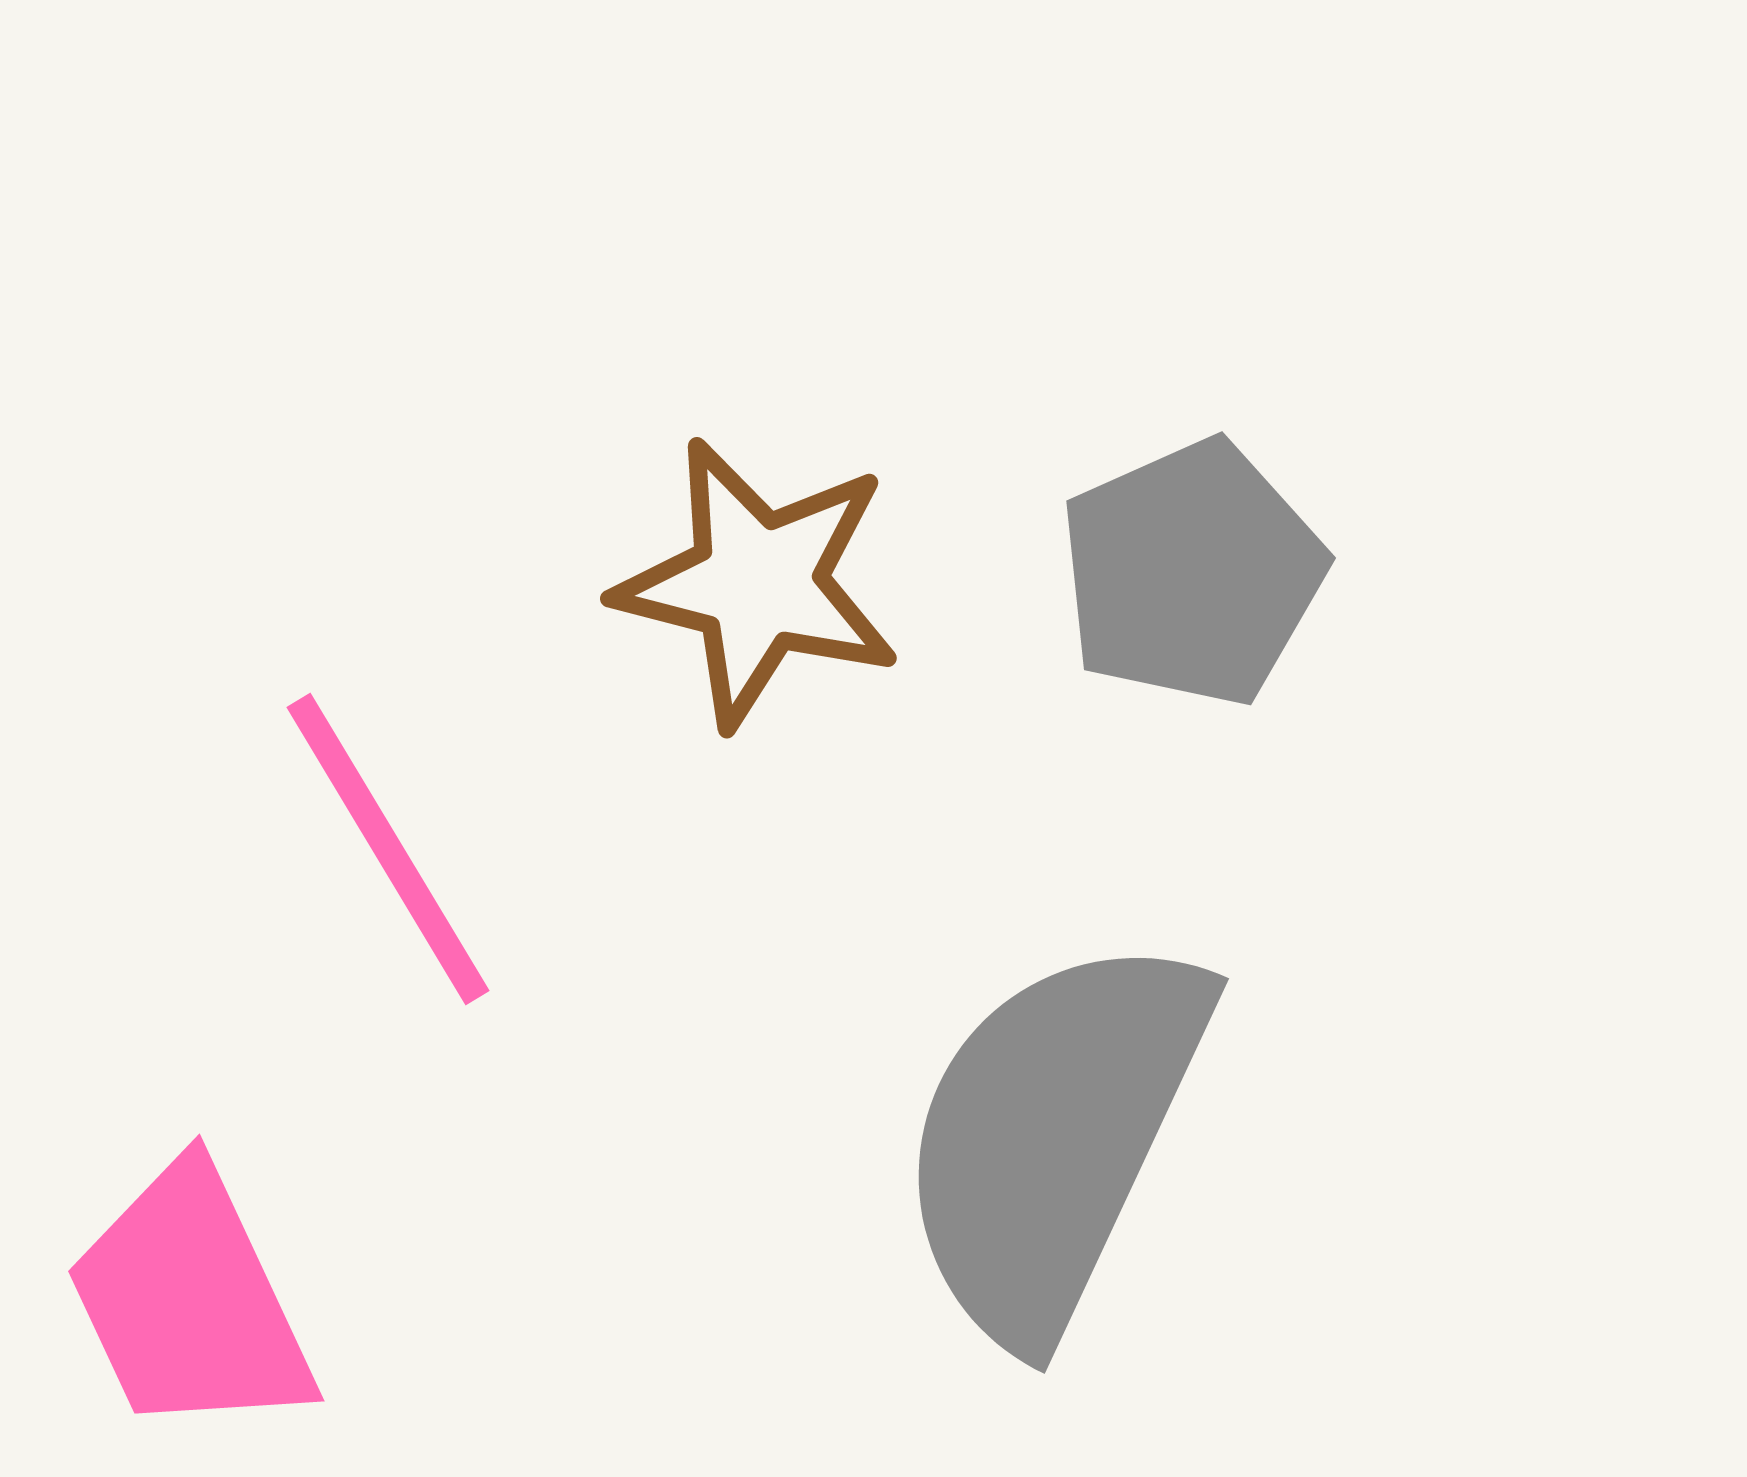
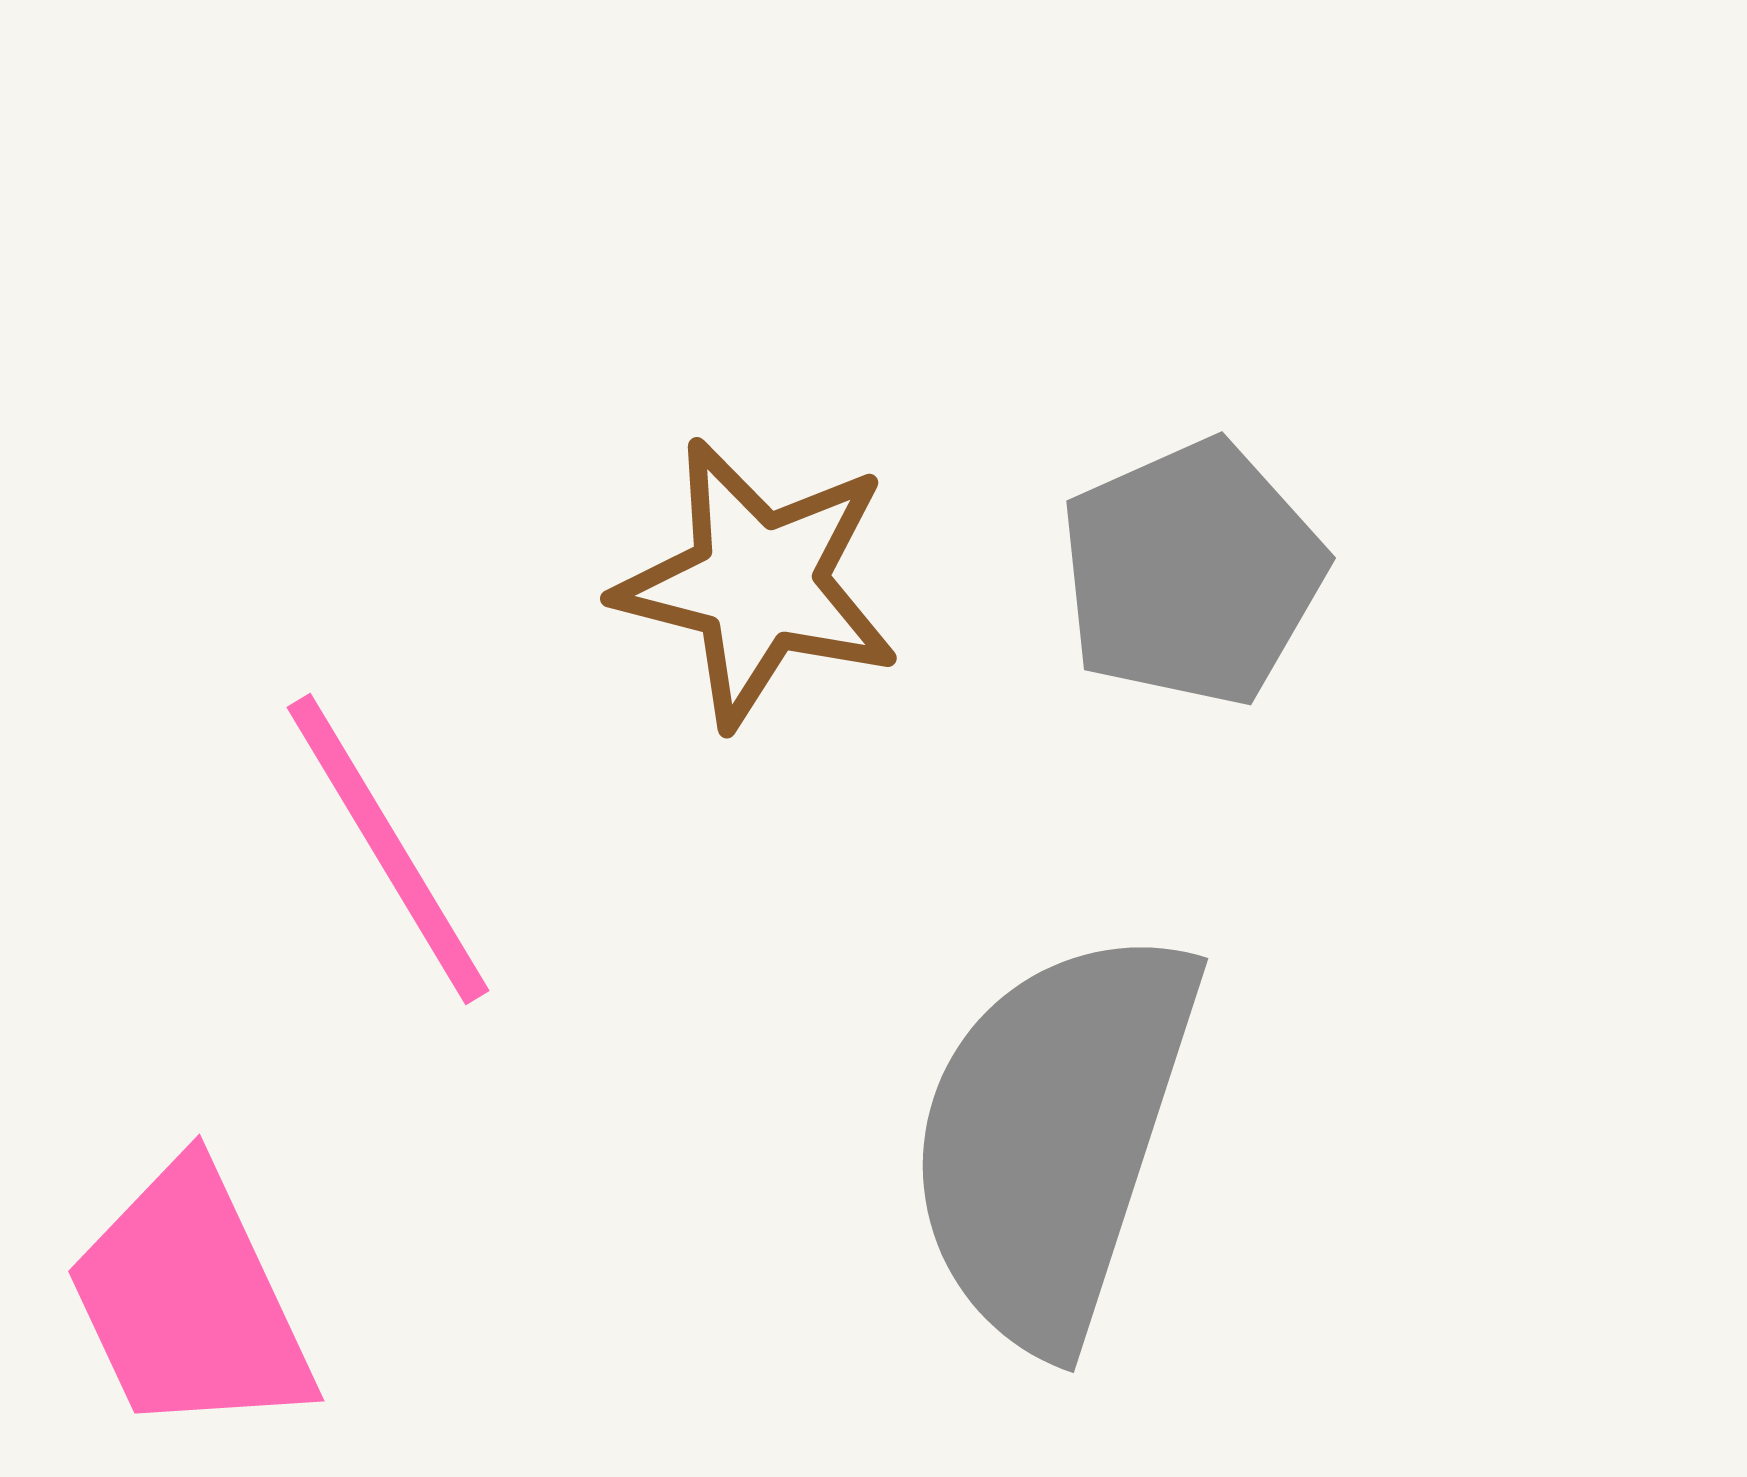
gray semicircle: rotated 7 degrees counterclockwise
